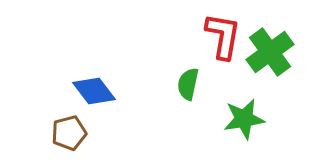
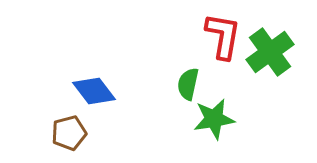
green star: moved 30 px left
